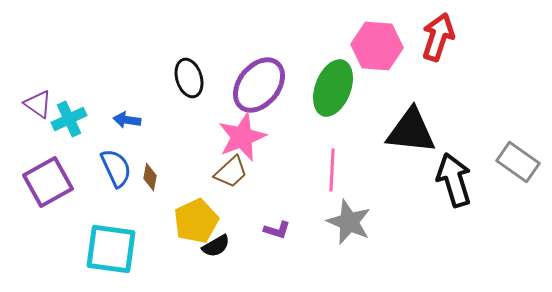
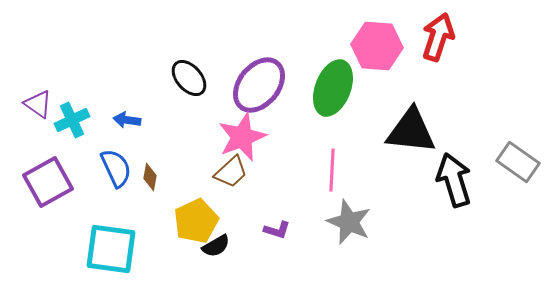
black ellipse: rotated 24 degrees counterclockwise
cyan cross: moved 3 px right, 1 px down
